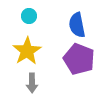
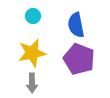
cyan circle: moved 4 px right
blue semicircle: moved 1 px left
yellow star: moved 5 px right, 2 px down; rotated 20 degrees clockwise
